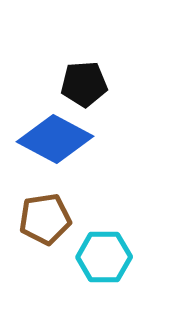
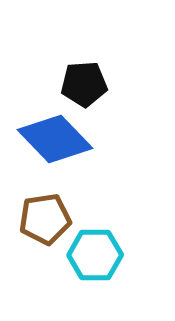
blue diamond: rotated 18 degrees clockwise
cyan hexagon: moved 9 px left, 2 px up
